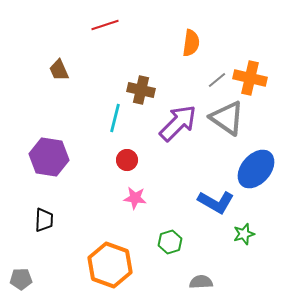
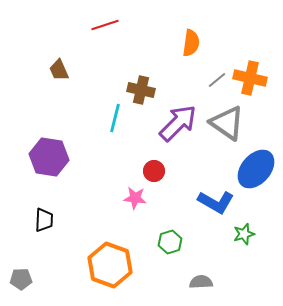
gray triangle: moved 5 px down
red circle: moved 27 px right, 11 px down
